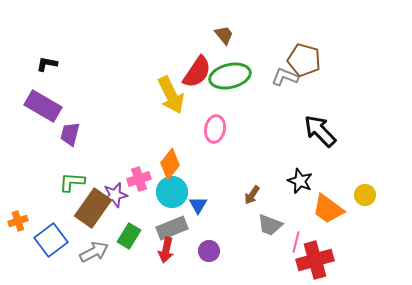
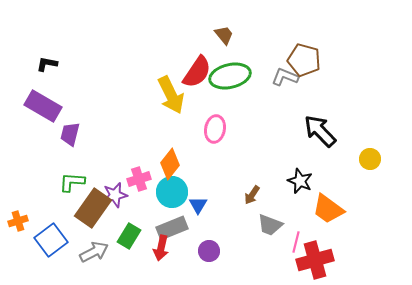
yellow circle: moved 5 px right, 36 px up
red arrow: moved 5 px left, 2 px up
